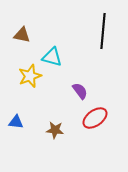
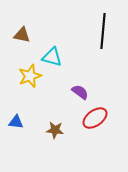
purple semicircle: moved 1 px down; rotated 18 degrees counterclockwise
